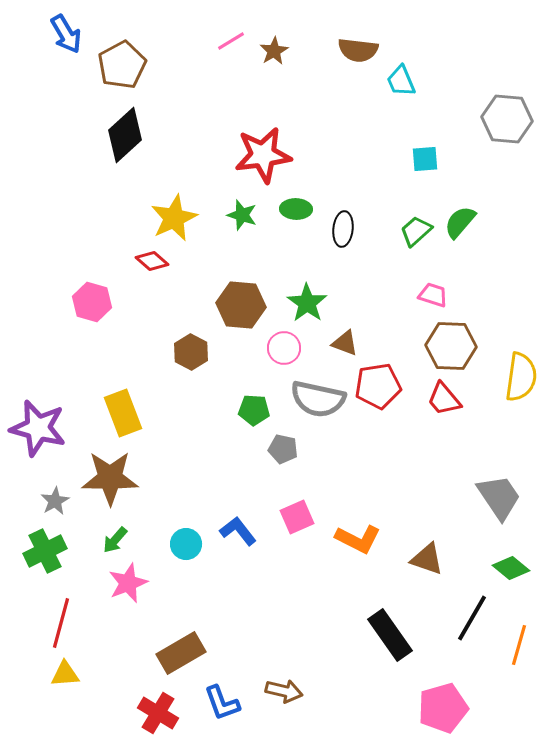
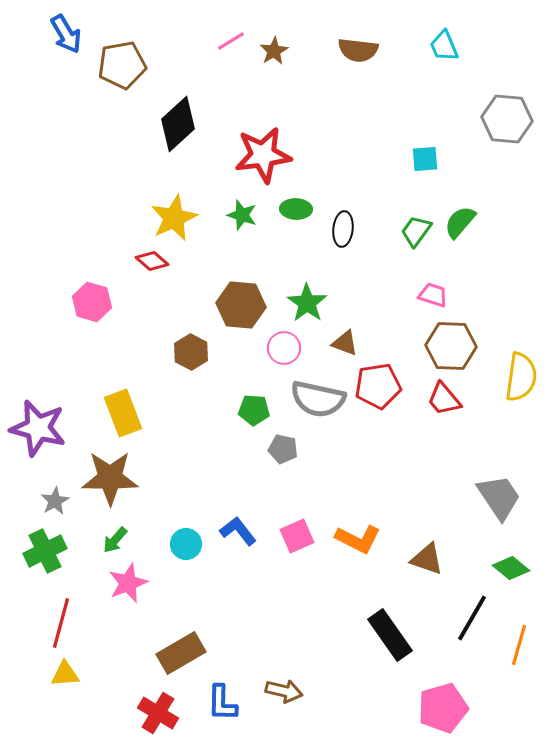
brown pentagon at (122, 65): rotated 18 degrees clockwise
cyan trapezoid at (401, 81): moved 43 px right, 35 px up
black diamond at (125, 135): moved 53 px right, 11 px up
green trapezoid at (416, 231): rotated 12 degrees counterclockwise
pink square at (297, 517): moved 19 px down
blue L-shape at (222, 703): rotated 21 degrees clockwise
